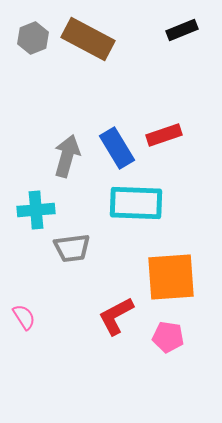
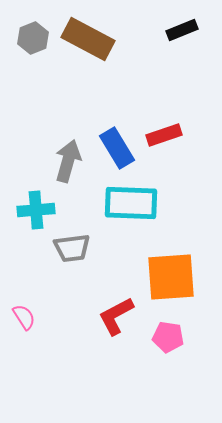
gray arrow: moved 1 px right, 5 px down
cyan rectangle: moved 5 px left
